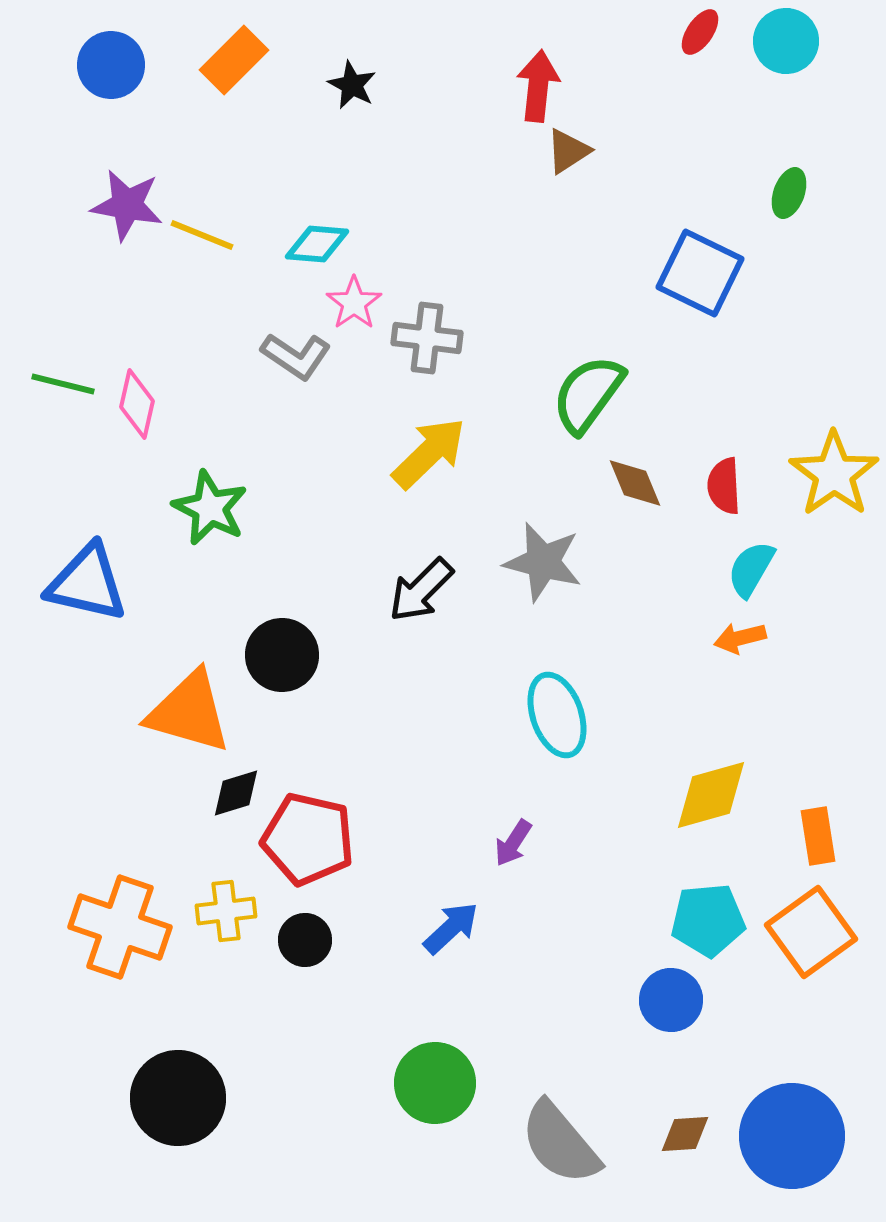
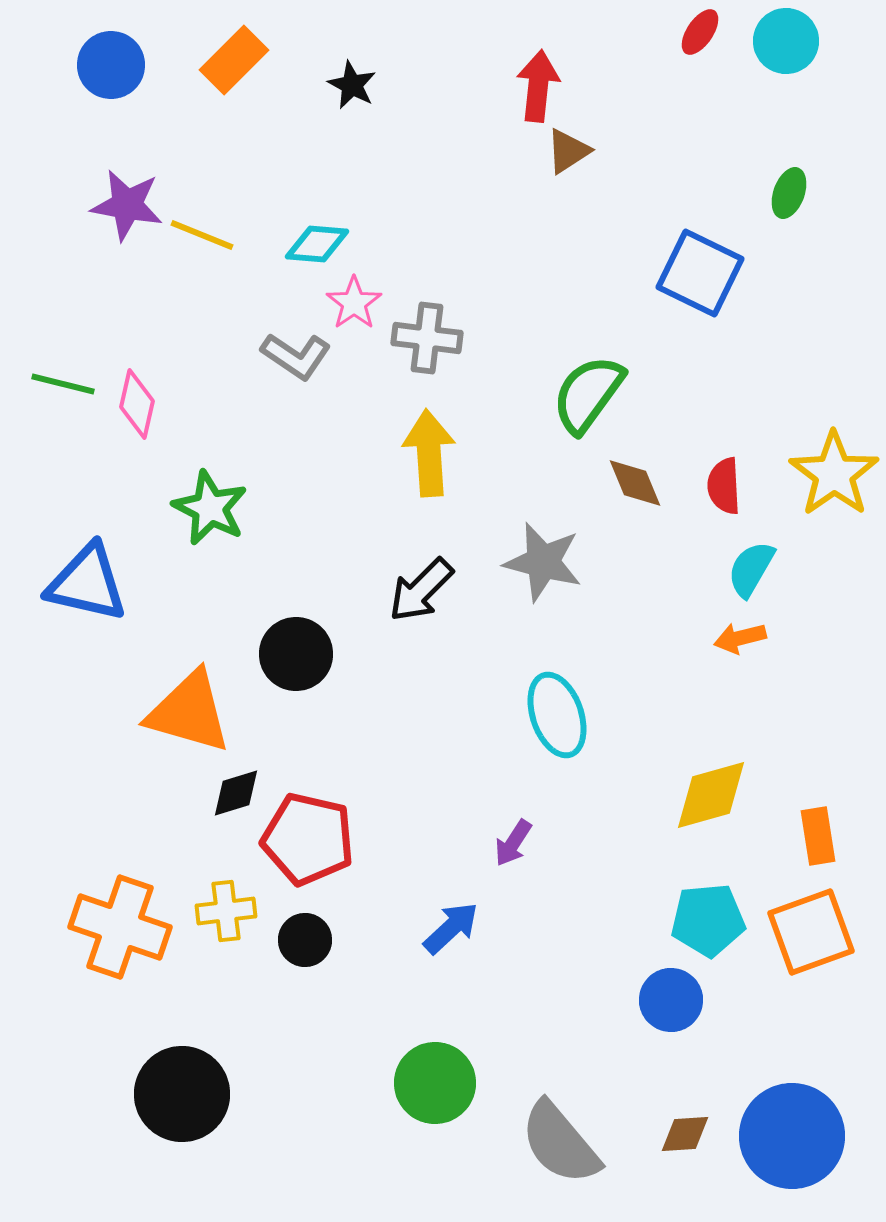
yellow arrow at (429, 453): rotated 50 degrees counterclockwise
black circle at (282, 655): moved 14 px right, 1 px up
orange square at (811, 932): rotated 16 degrees clockwise
black circle at (178, 1098): moved 4 px right, 4 px up
